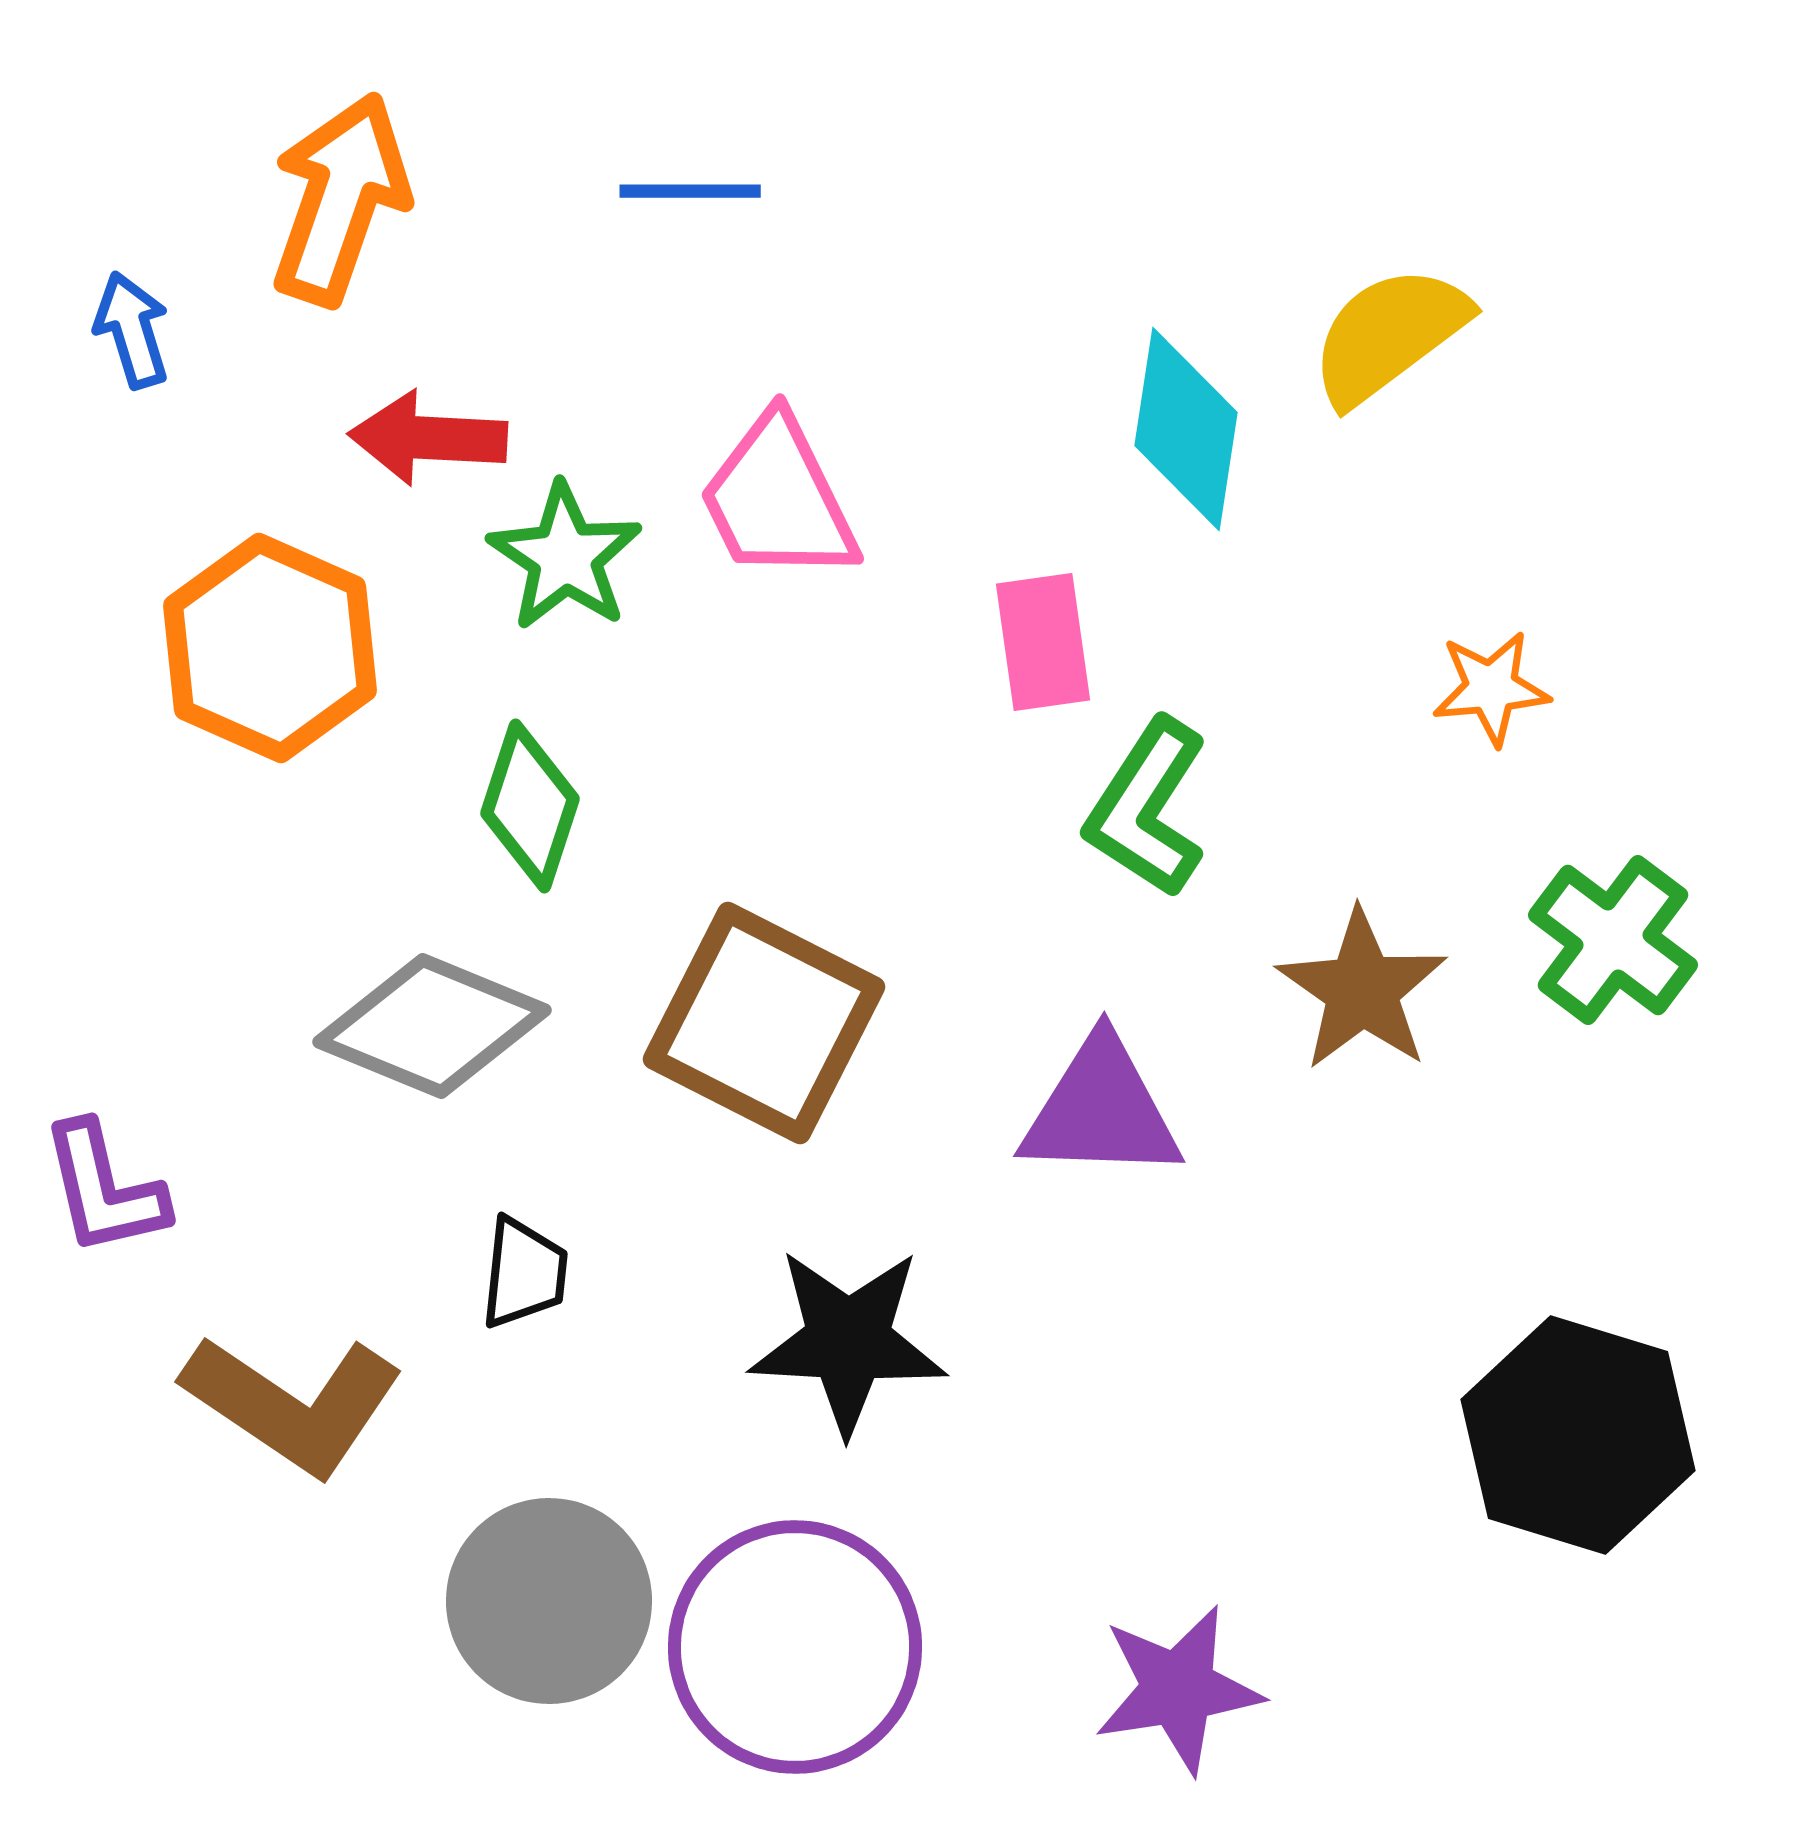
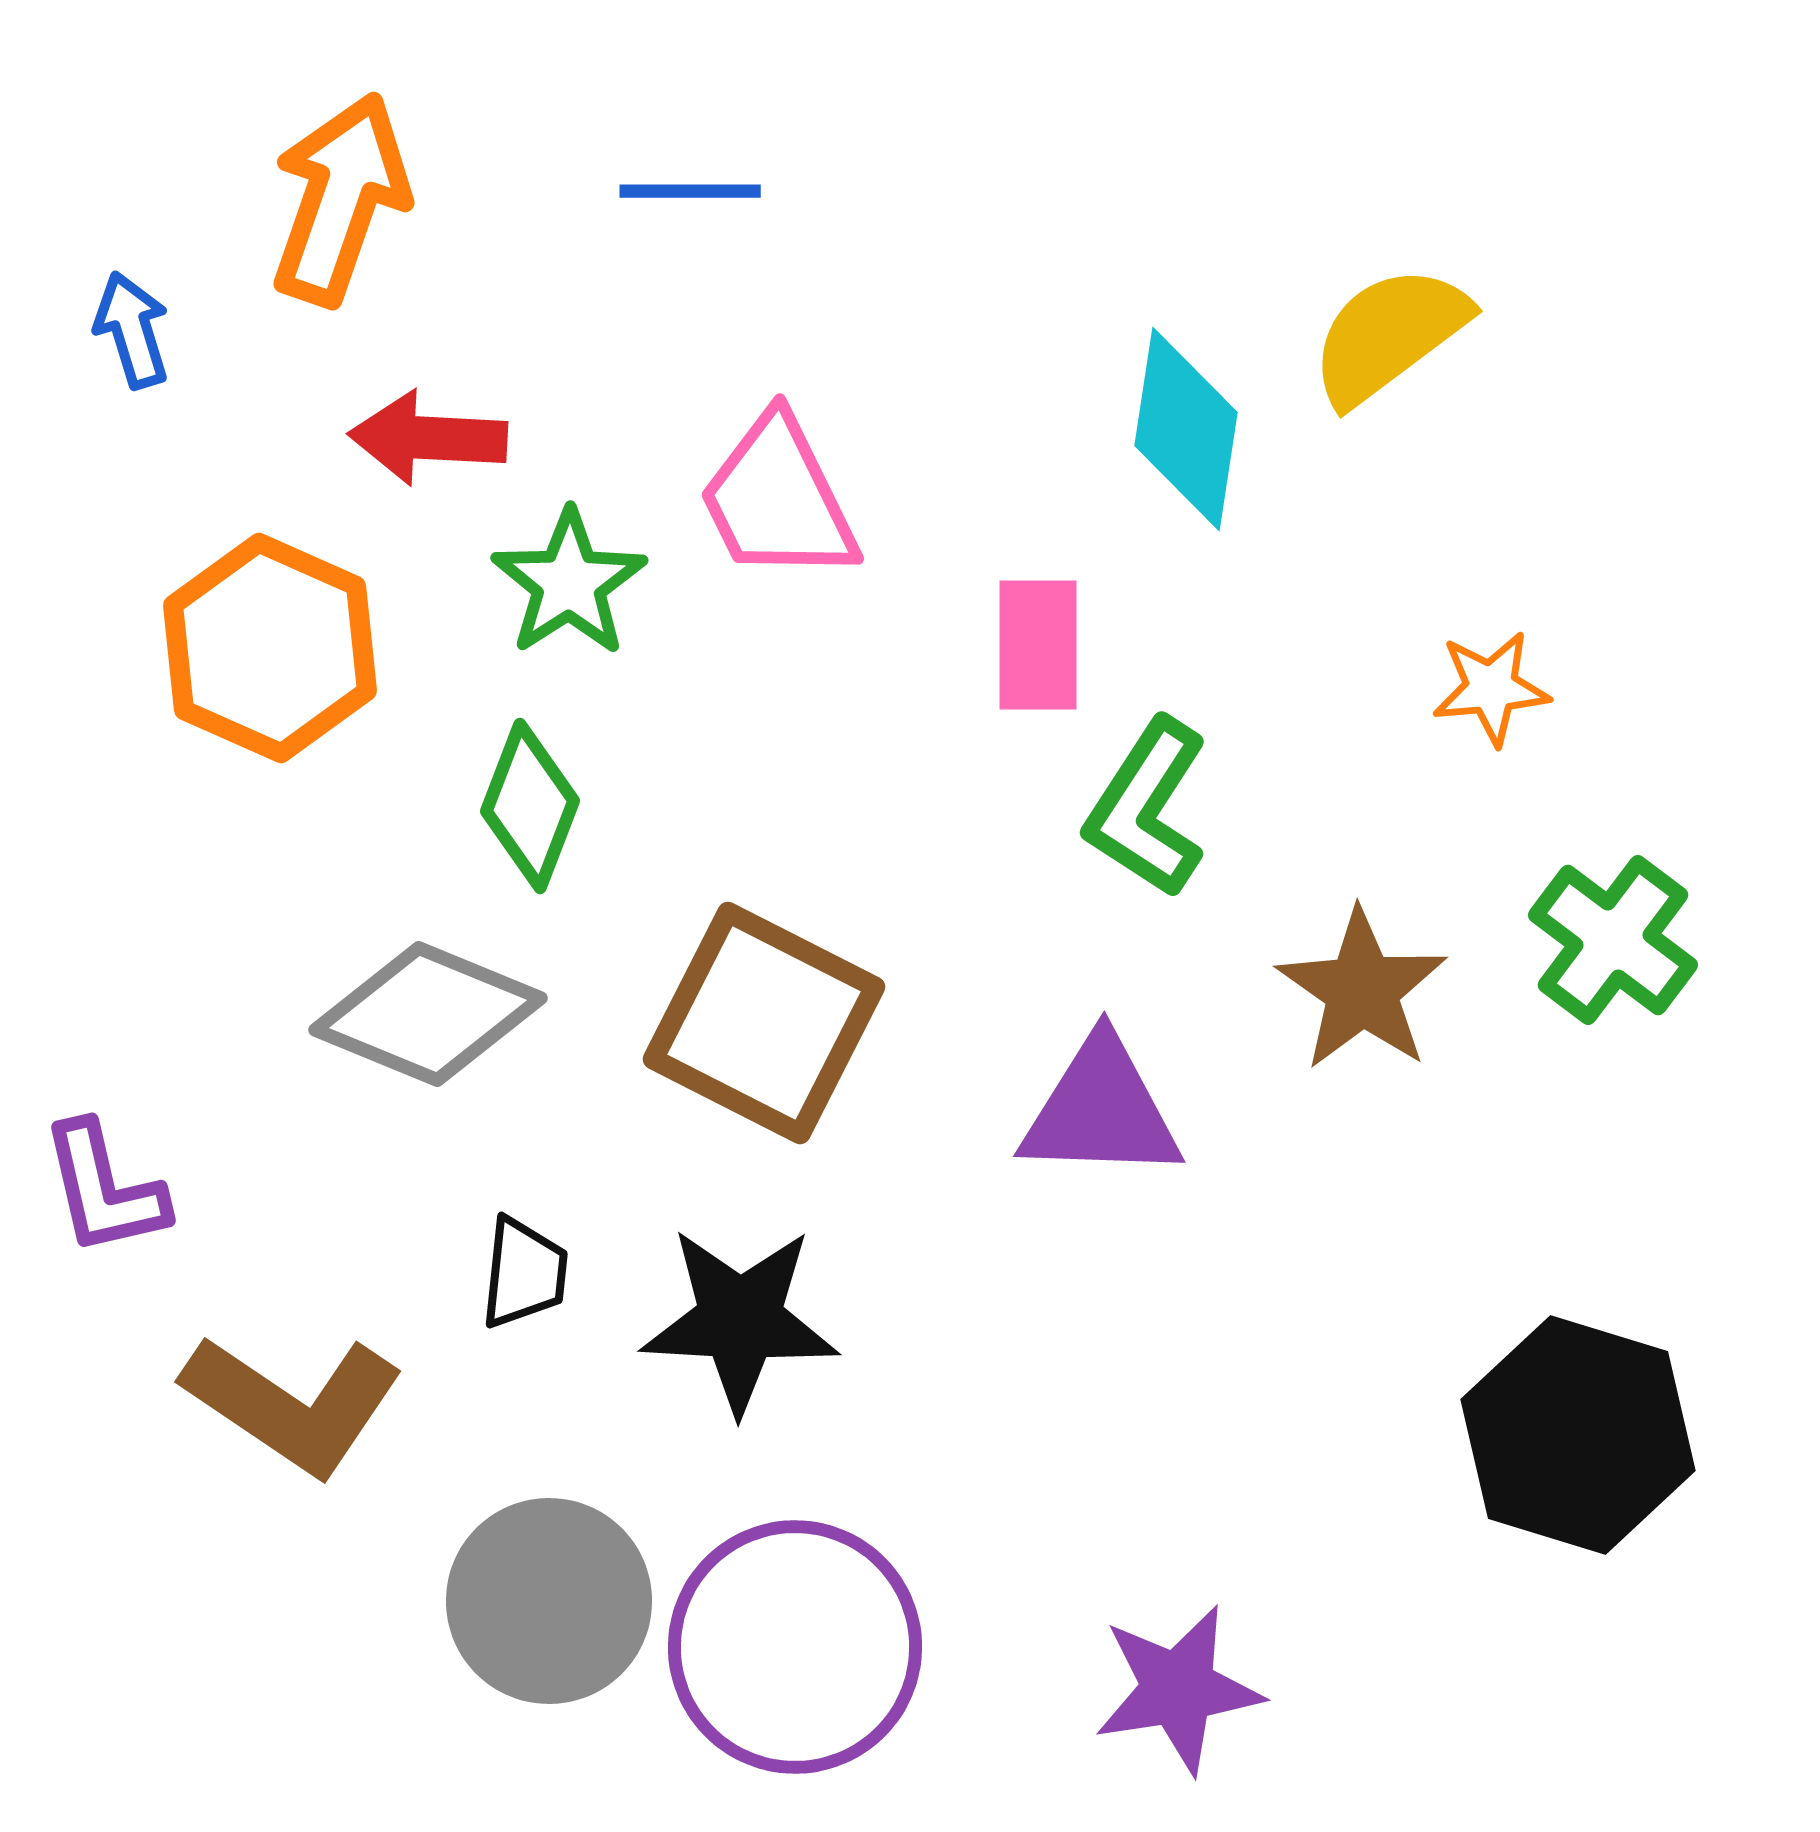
green star: moved 4 px right, 26 px down; rotated 5 degrees clockwise
pink rectangle: moved 5 px left, 3 px down; rotated 8 degrees clockwise
green diamond: rotated 3 degrees clockwise
gray diamond: moved 4 px left, 12 px up
black star: moved 108 px left, 21 px up
